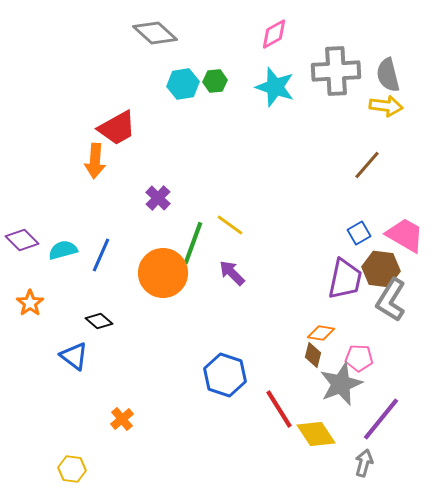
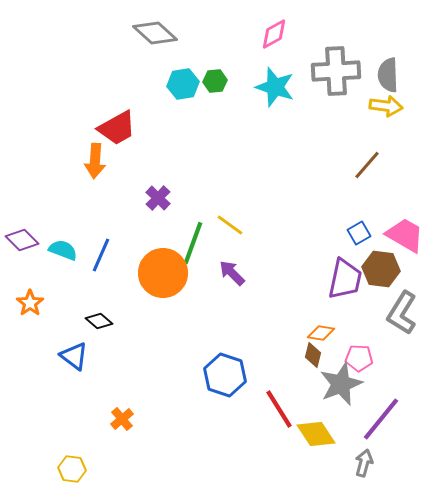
gray semicircle: rotated 12 degrees clockwise
cyan semicircle: rotated 36 degrees clockwise
gray L-shape: moved 11 px right, 13 px down
